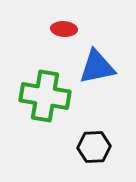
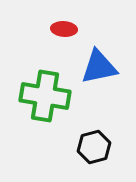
blue triangle: moved 2 px right
black hexagon: rotated 12 degrees counterclockwise
